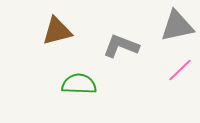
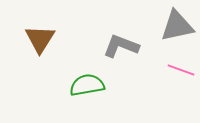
brown triangle: moved 17 px left, 8 px down; rotated 44 degrees counterclockwise
pink line: moved 1 px right; rotated 64 degrees clockwise
green semicircle: moved 8 px right, 1 px down; rotated 12 degrees counterclockwise
